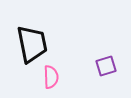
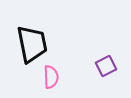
purple square: rotated 10 degrees counterclockwise
